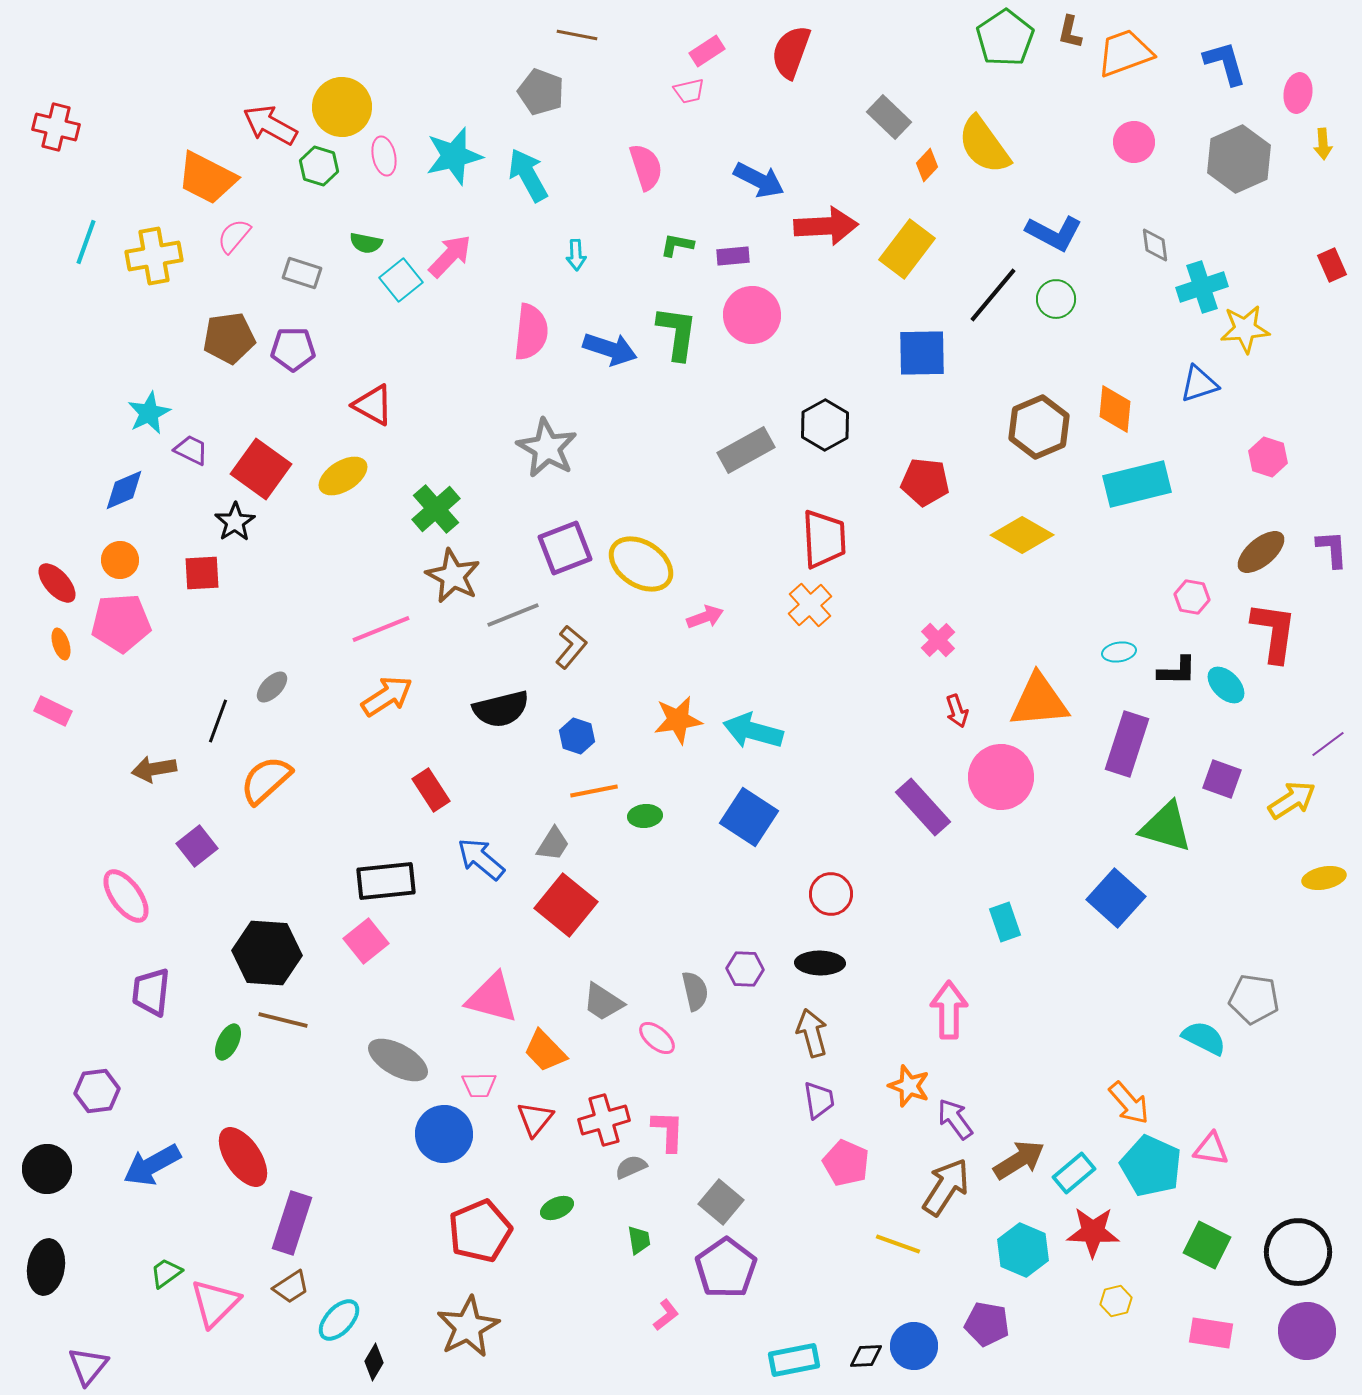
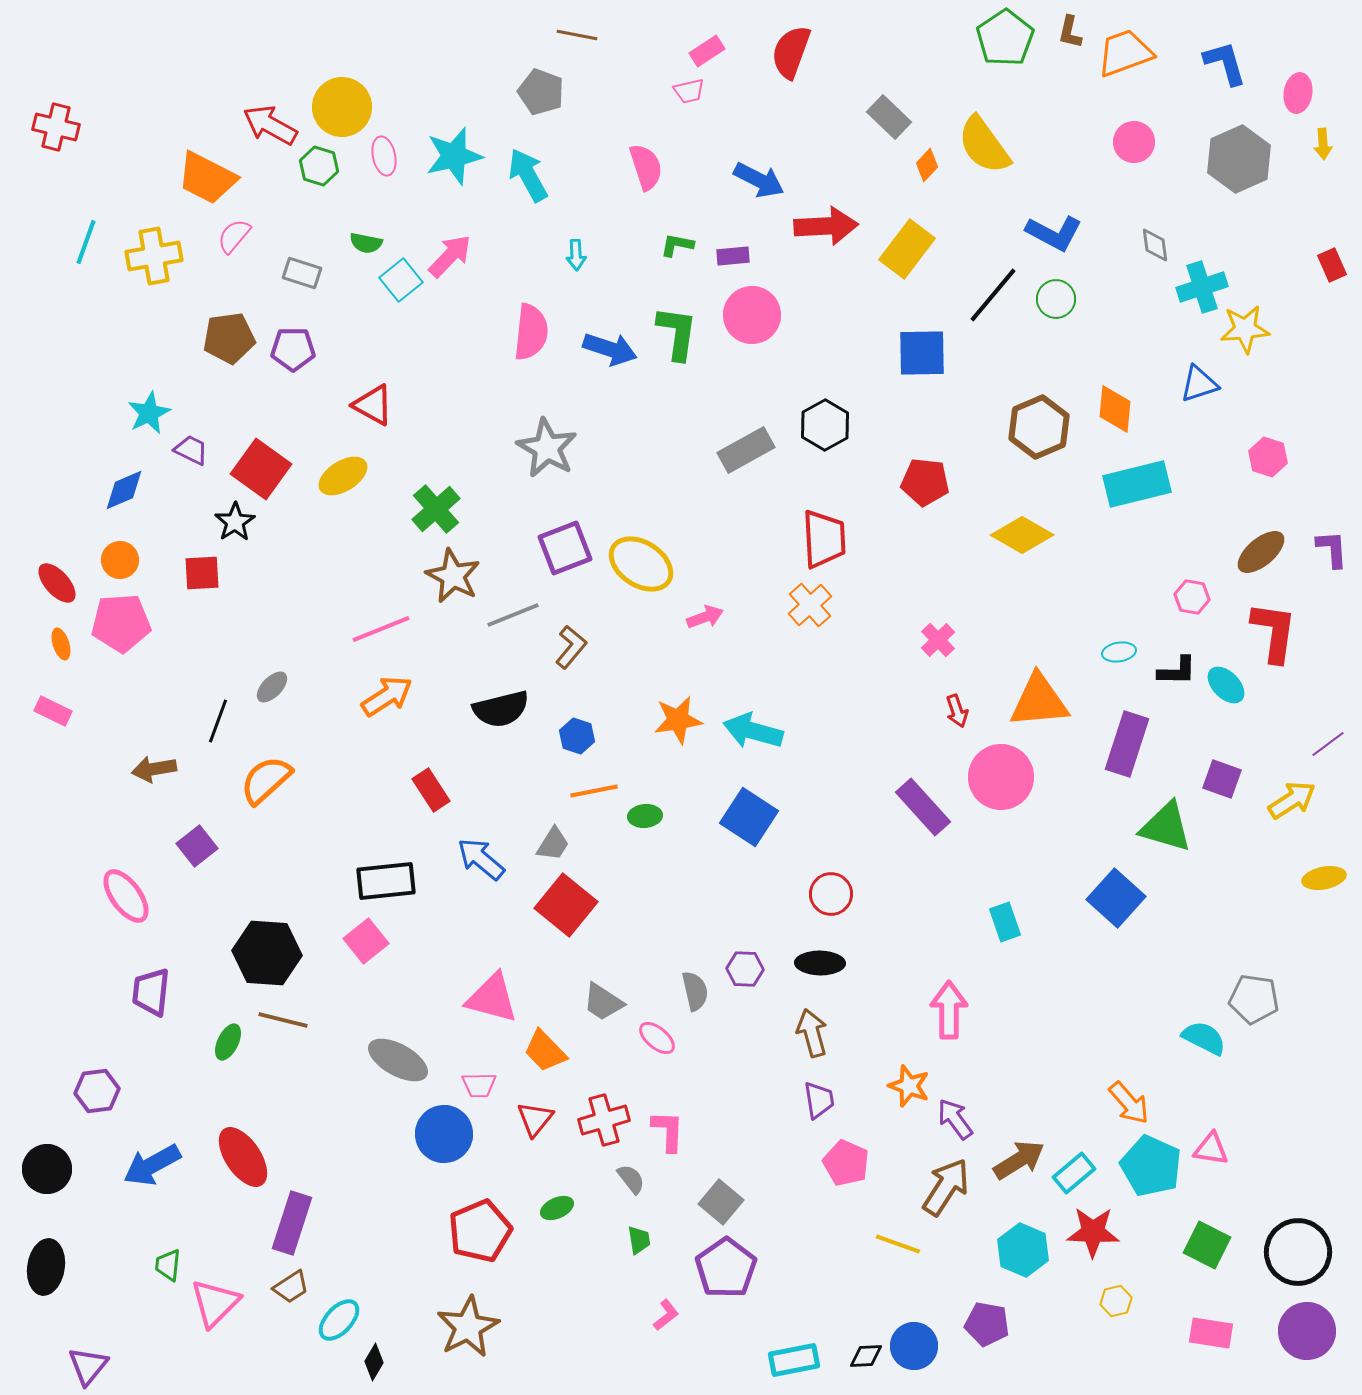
gray semicircle at (631, 1167): moved 12 px down; rotated 76 degrees clockwise
green trapezoid at (166, 1273): moved 2 px right, 8 px up; rotated 48 degrees counterclockwise
